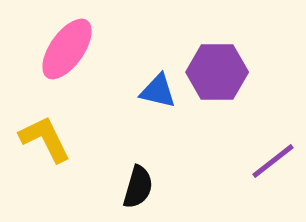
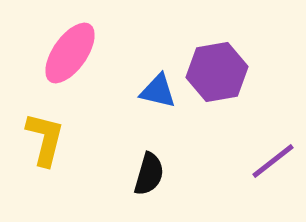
pink ellipse: moved 3 px right, 4 px down
purple hexagon: rotated 10 degrees counterclockwise
yellow L-shape: rotated 40 degrees clockwise
black semicircle: moved 11 px right, 13 px up
